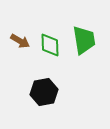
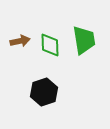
brown arrow: rotated 42 degrees counterclockwise
black hexagon: rotated 8 degrees counterclockwise
